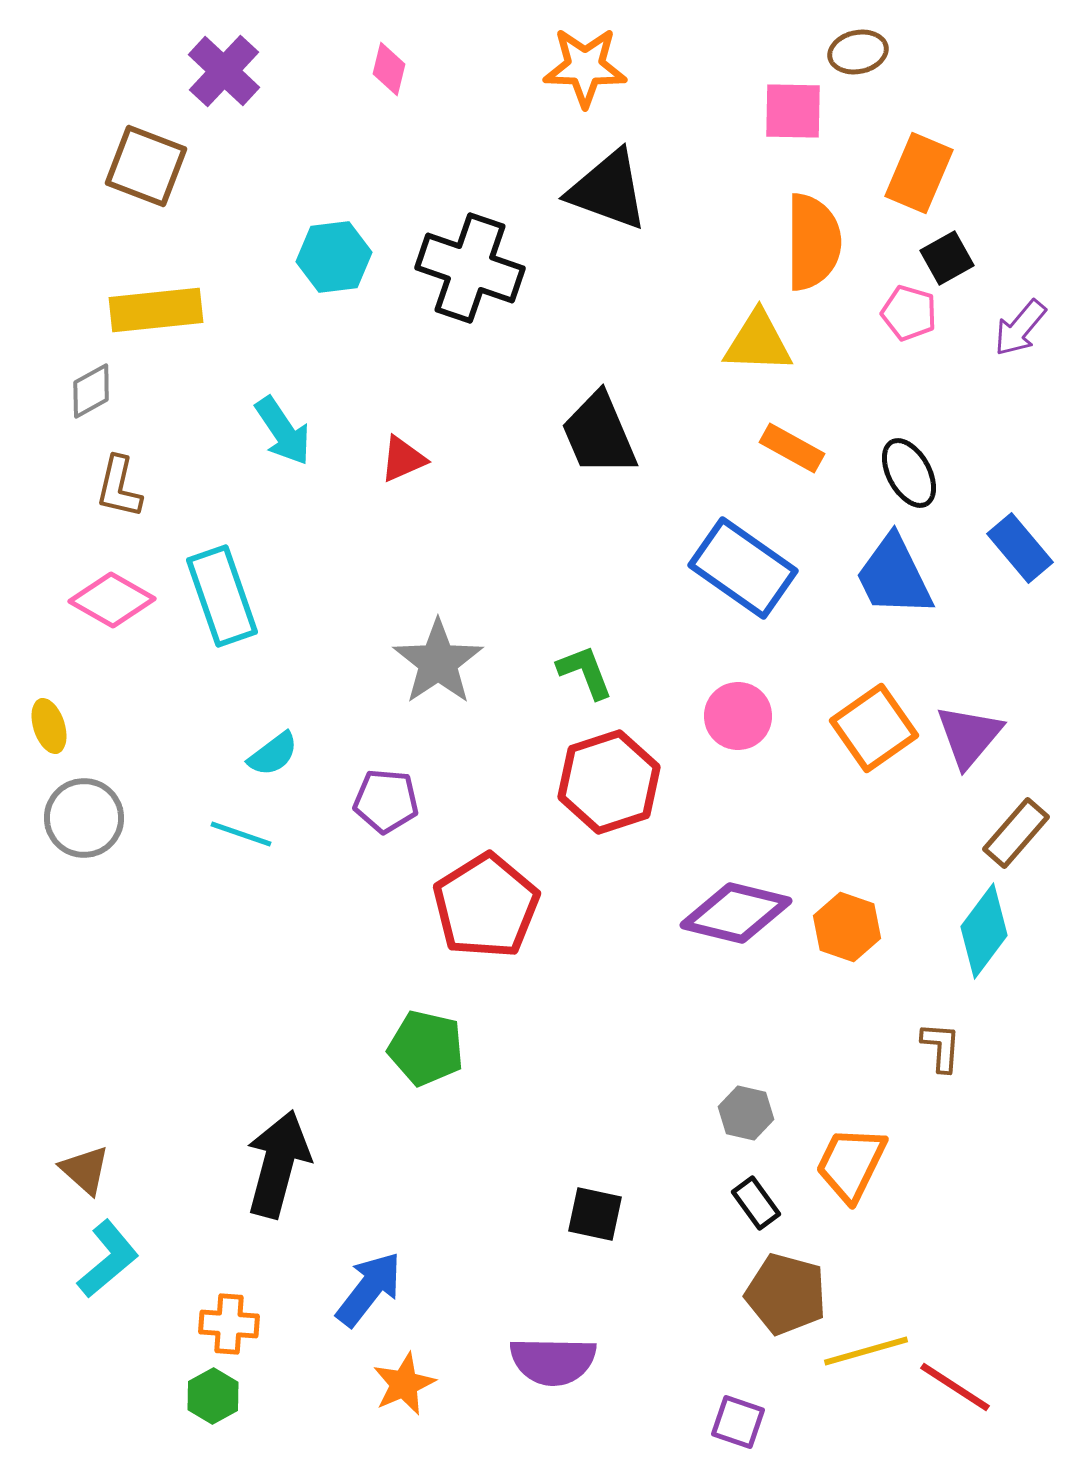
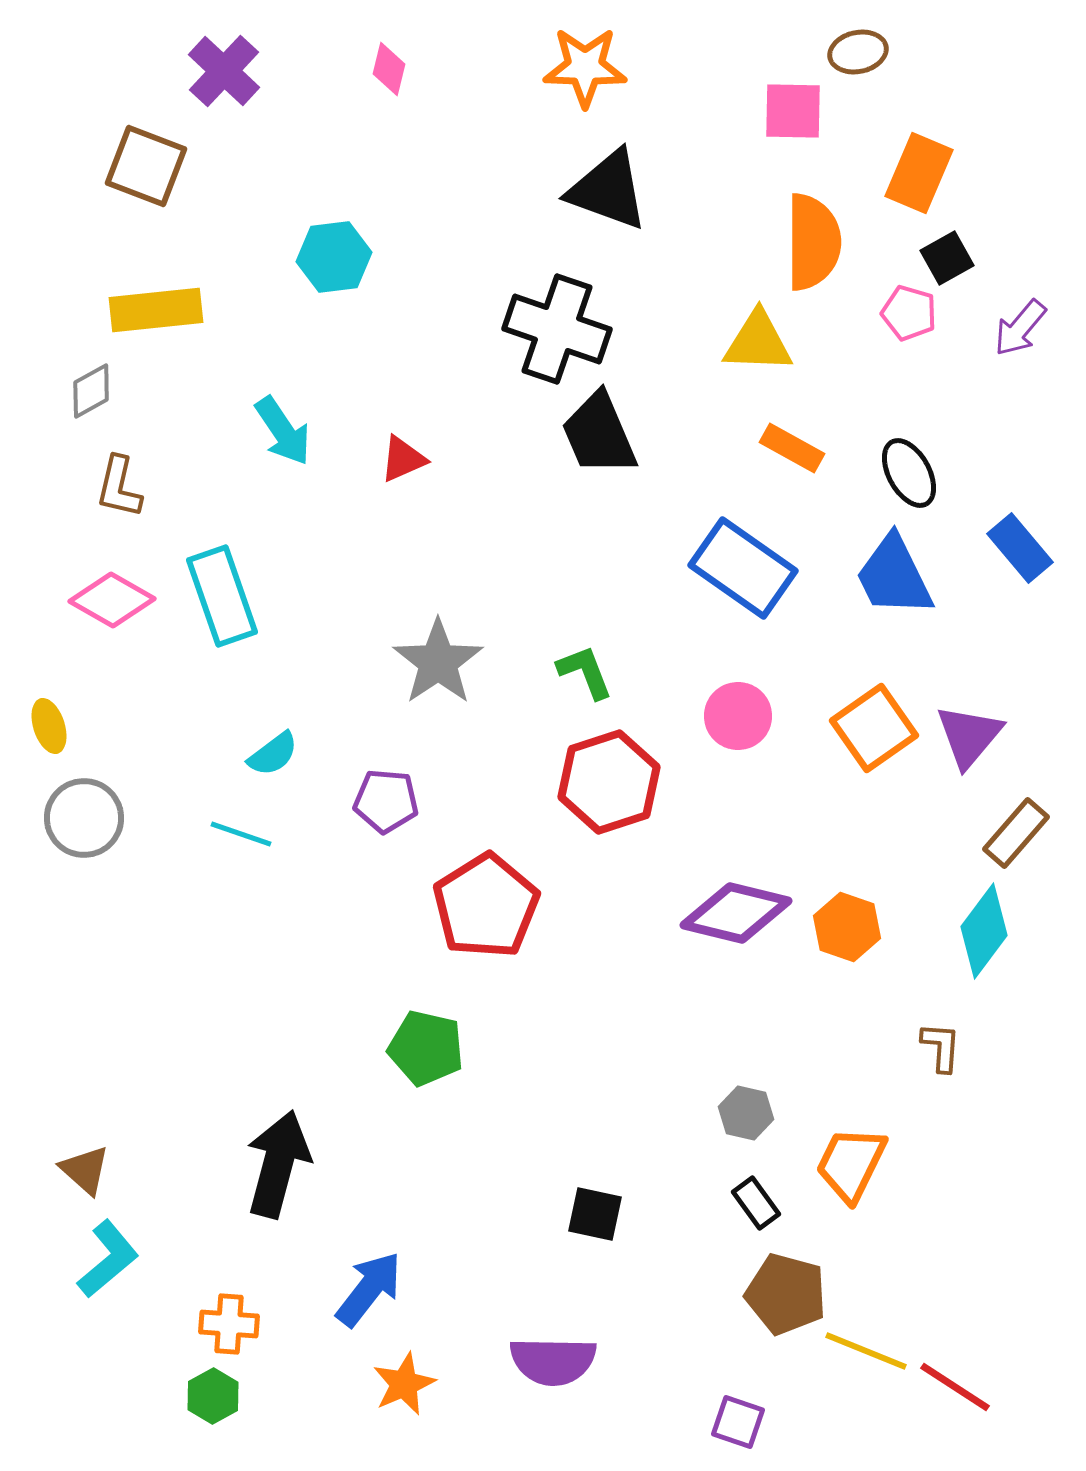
black cross at (470, 268): moved 87 px right, 61 px down
yellow line at (866, 1351): rotated 38 degrees clockwise
